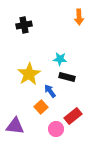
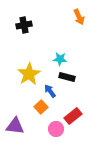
orange arrow: rotated 21 degrees counterclockwise
